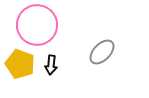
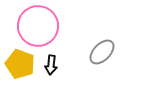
pink circle: moved 1 px right, 1 px down
